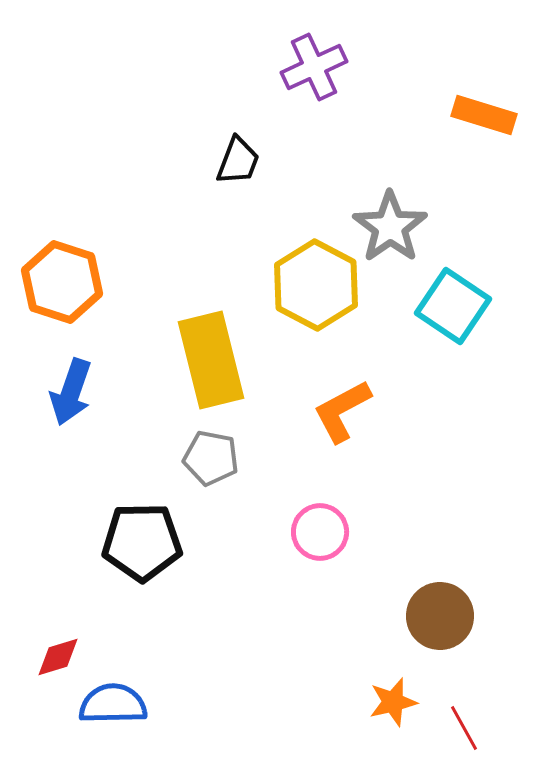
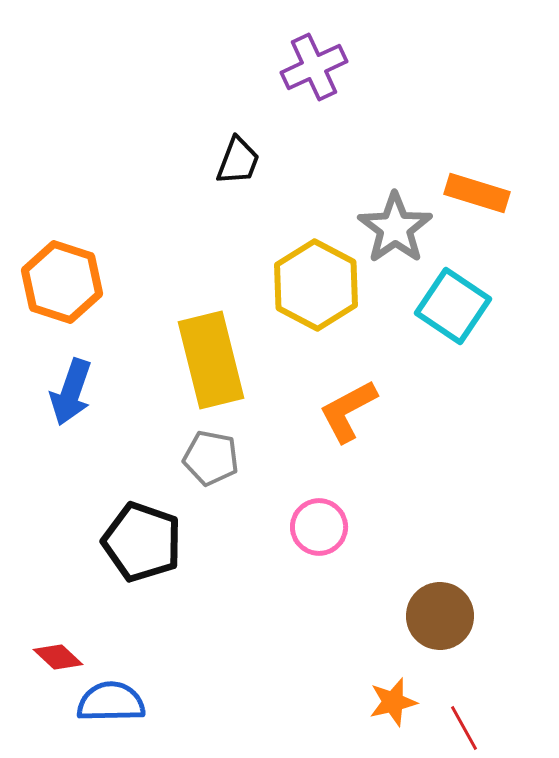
orange rectangle: moved 7 px left, 78 px down
gray star: moved 5 px right, 1 px down
orange L-shape: moved 6 px right
pink circle: moved 1 px left, 5 px up
black pentagon: rotated 20 degrees clockwise
red diamond: rotated 60 degrees clockwise
blue semicircle: moved 2 px left, 2 px up
